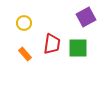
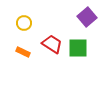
purple square: moved 1 px right; rotated 12 degrees counterclockwise
red trapezoid: rotated 65 degrees counterclockwise
orange rectangle: moved 2 px left, 2 px up; rotated 24 degrees counterclockwise
